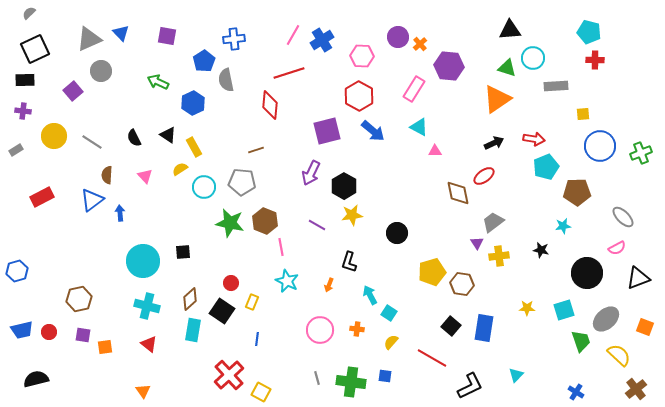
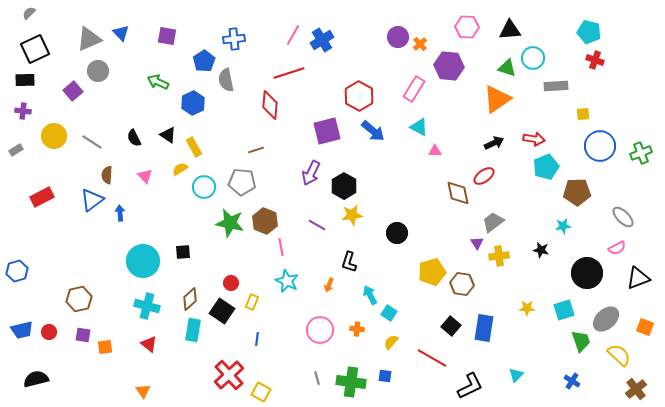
pink hexagon at (362, 56): moved 105 px right, 29 px up
red cross at (595, 60): rotated 18 degrees clockwise
gray circle at (101, 71): moved 3 px left
blue cross at (576, 392): moved 4 px left, 11 px up
